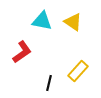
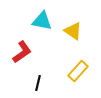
yellow triangle: moved 9 px down
black line: moved 11 px left
